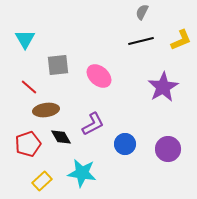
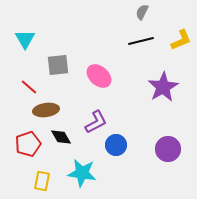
purple L-shape: moved 3 px right, 2 px up
blue circle: moved 9 px left, 1 px down
yellow rectangle: rotated 36 degrees counterclockwise
